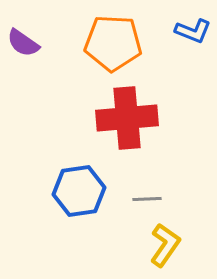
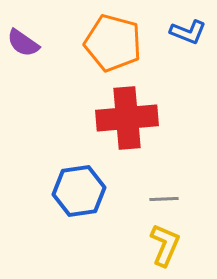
blue L-shape: moved 5 px left, 1 px down
orange pentagon: rotated 12 degrees clockwise
gray line: moved 17 px right
yellow L-shape: rotated 12 degrees counterclockwise
